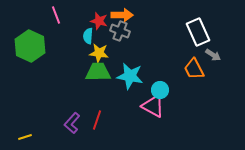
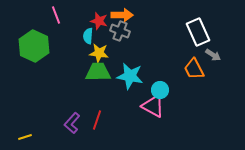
green hexagon: moved 4 px right
